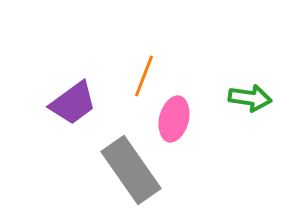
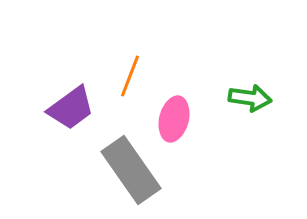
orange line: moved 14 px left
purple trapezoid: moved 2 px left, 5 px down
